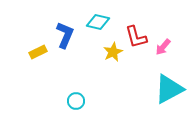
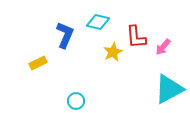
red L-shape: rotated 10 degrees clockwise
yellow rectangle: moved 11 px down
